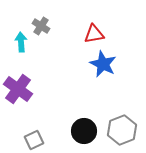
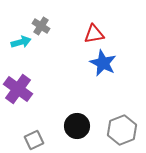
cyan arrow: rotated 78 degrees clockwise
blue star: moved 1 px up
black circle: moved 7 px left, 5 px up
